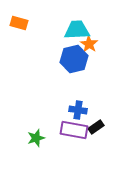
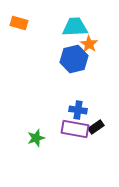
cyan trapezoid: moved 2 px left, 3 px up
purple rectangle: moved 1 px right, 1 px up
